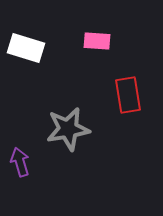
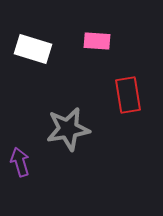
white rectangle: moved 7 px right, 1 px down
